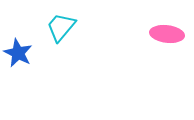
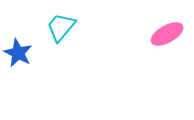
pink ellipse: rotated 36 degrees counterclockwise
